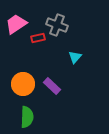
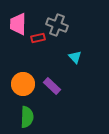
pink trapezoid: moved 2 px right; rotated 55 degrees counterclockwise
cyan triangle: rotated 24 degrees counterclockwise
